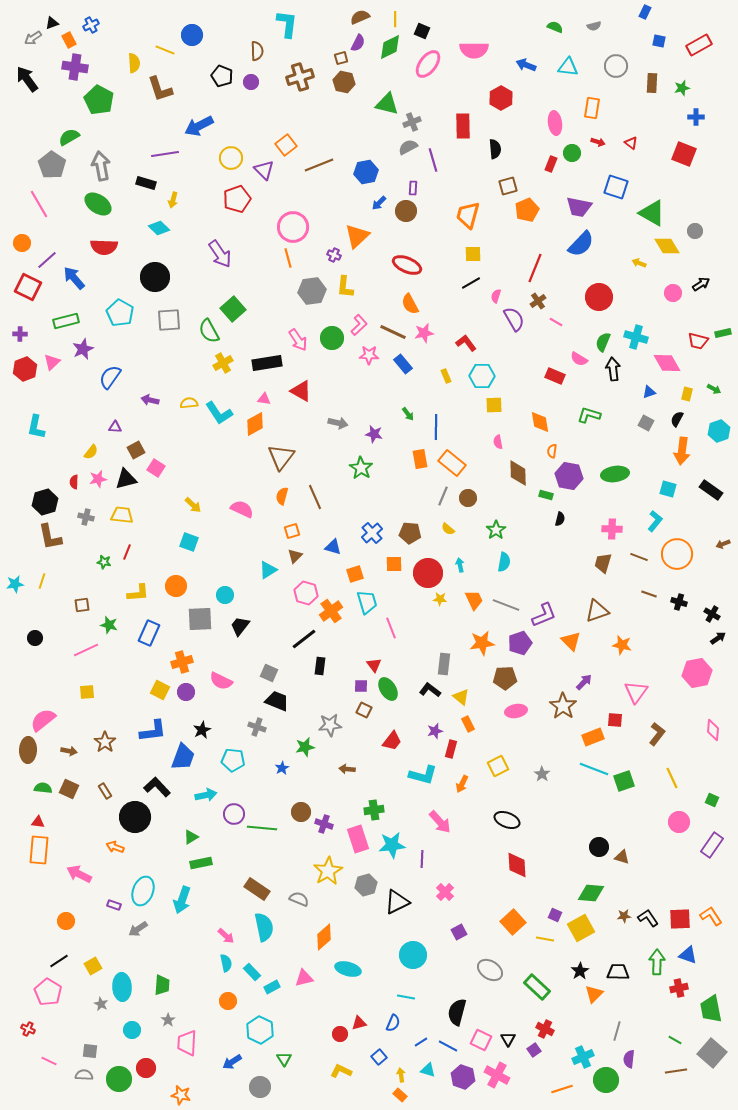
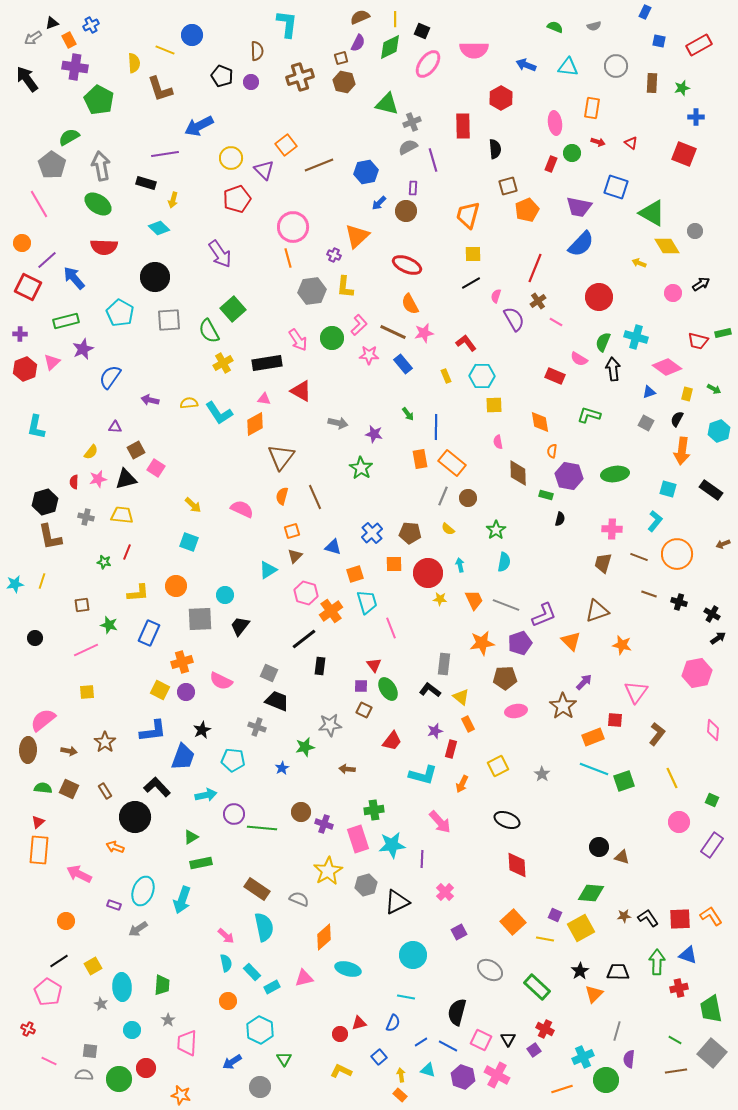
pink diamond at (667, 363): moved 4 px down; rotated 24 degrees counterclockwise
red triangle at (38, 822): rotated 48 degrees counterclockwise
